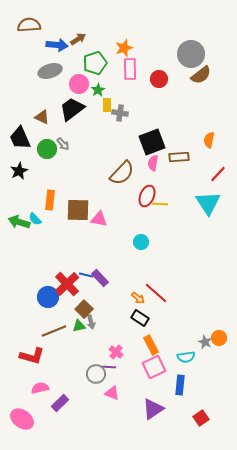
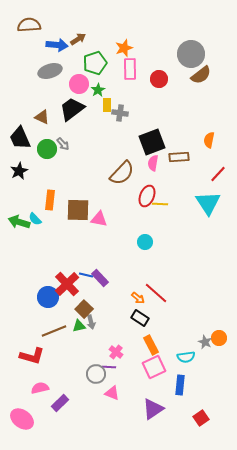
cyan circle at (141, 242): moved 4 px right
